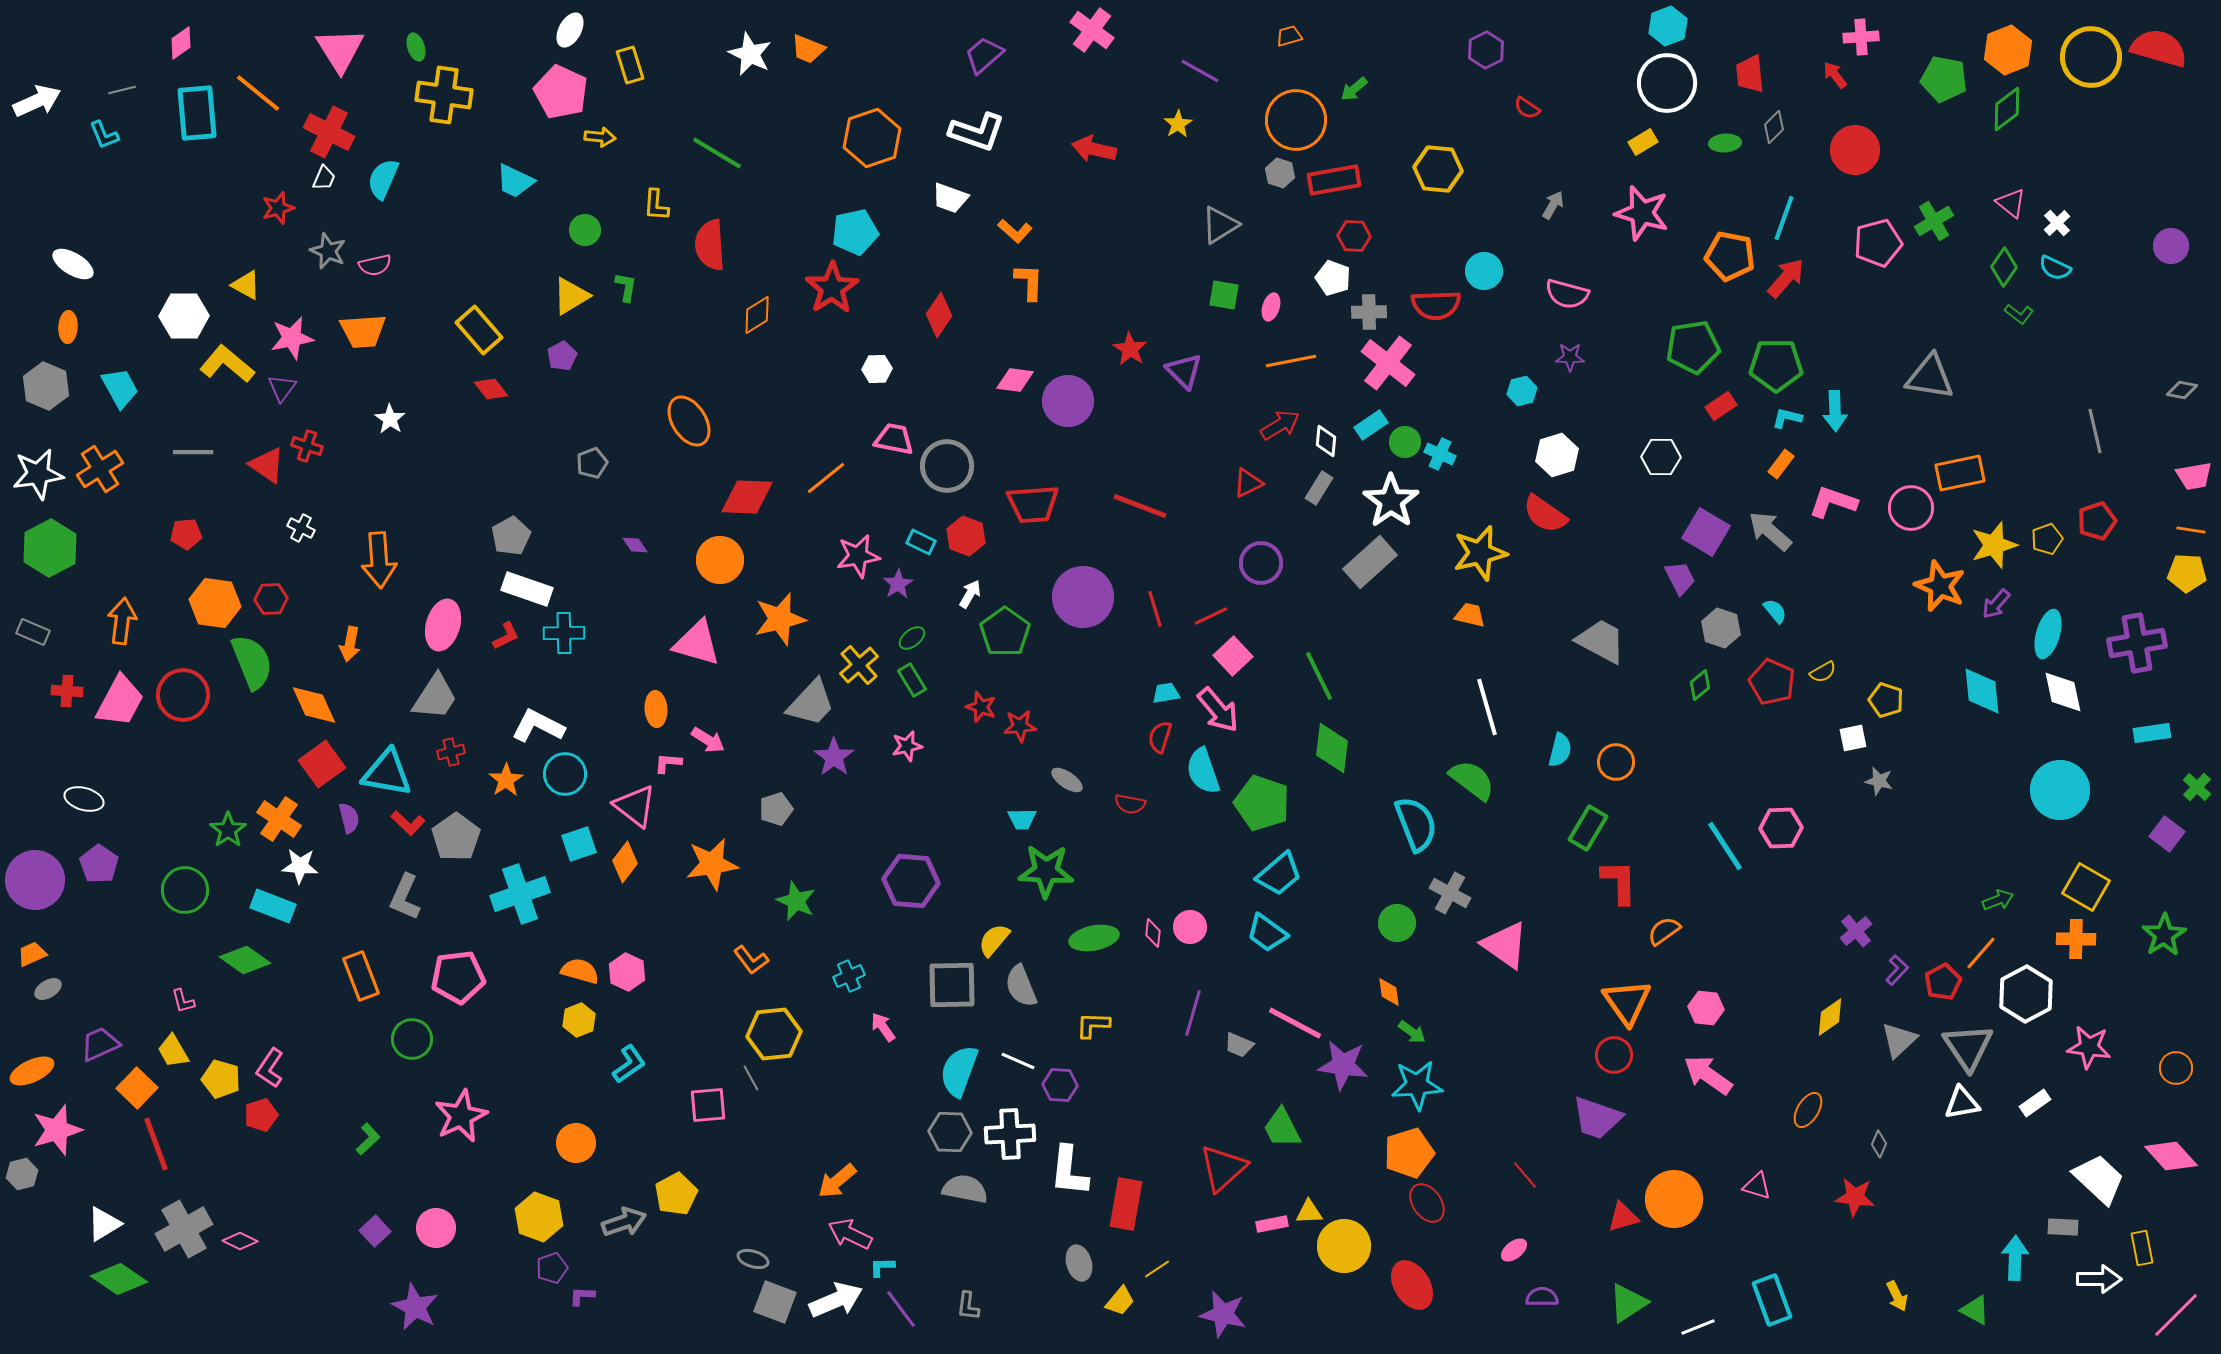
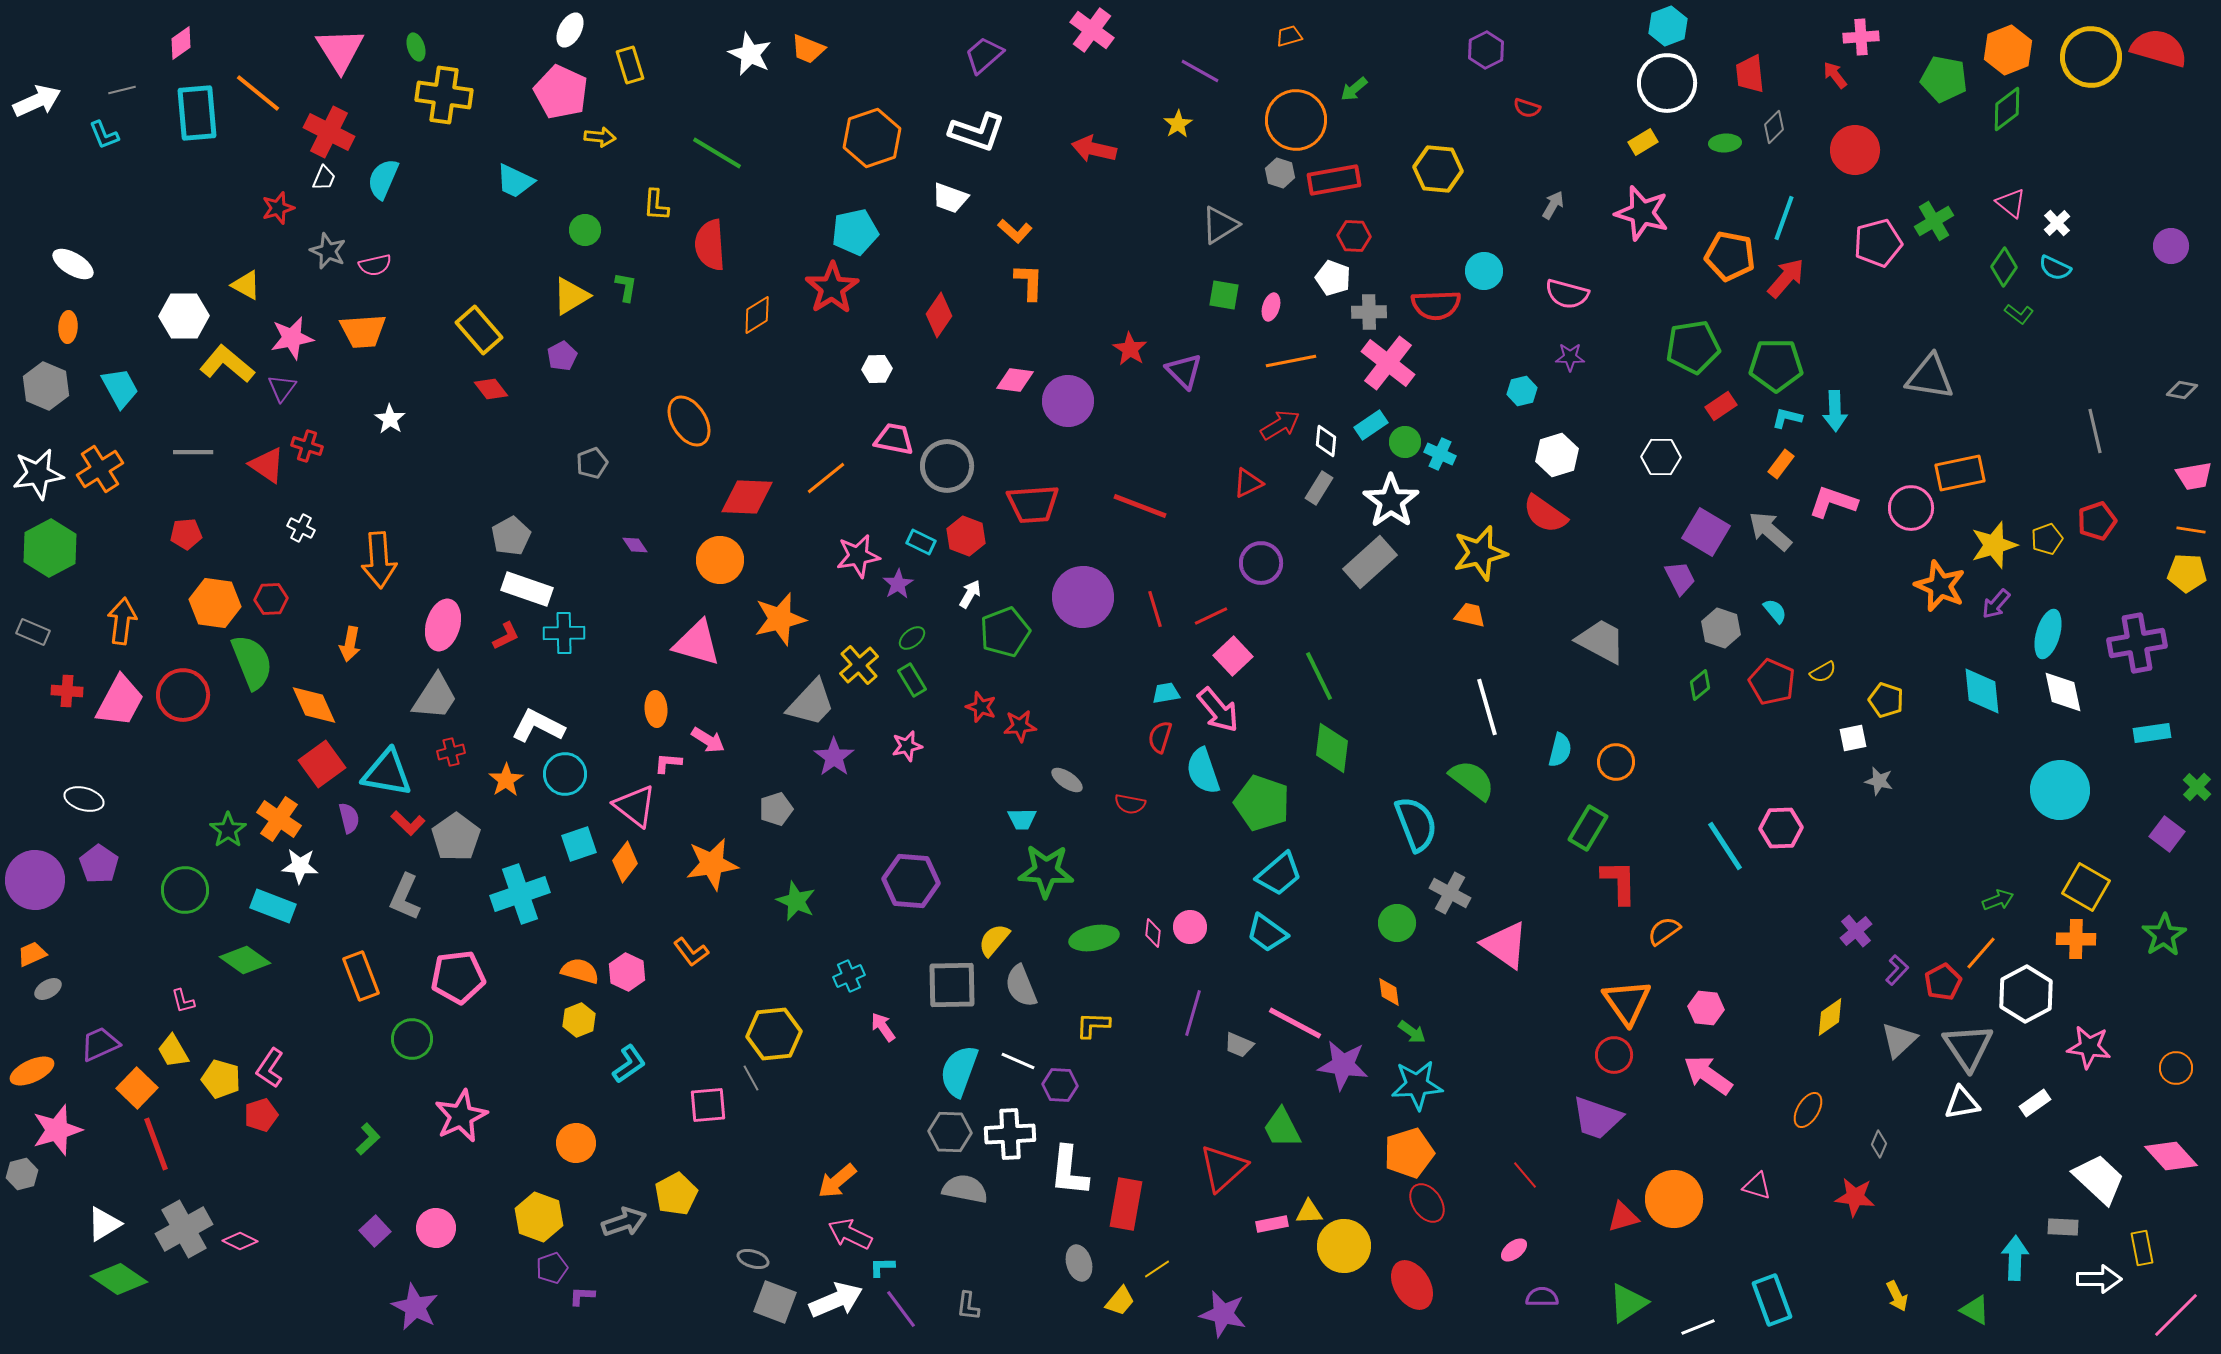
red semicircle at (1527, 108): rotated 16 degrees counterclockwise
green pentagon at (1005, 632): rotated 15 degrees clockwise
orange L-shape at (751, 960): moved 60 px left, 8 px up
